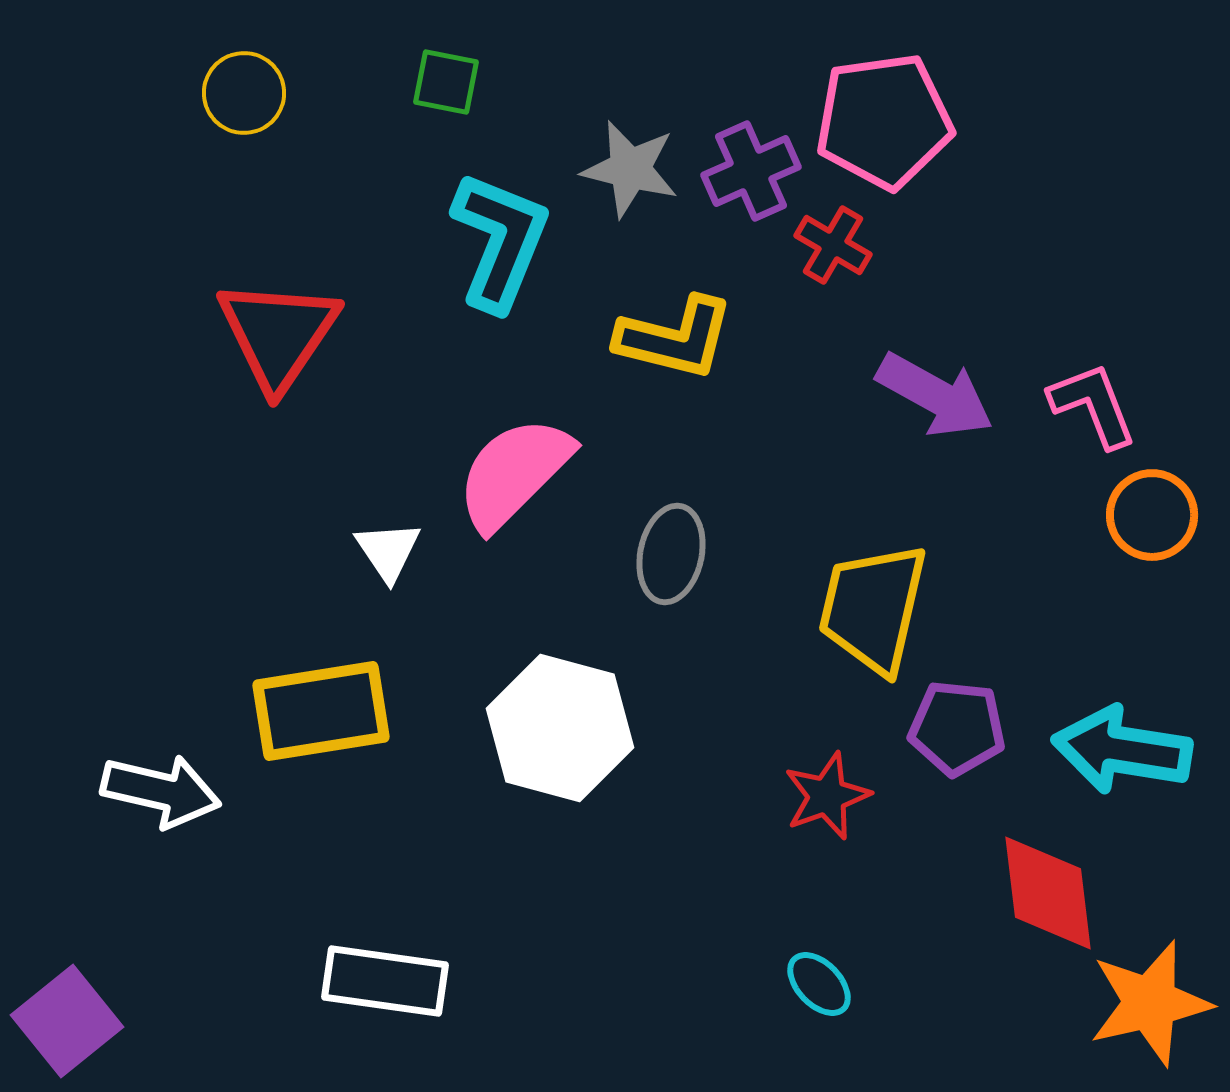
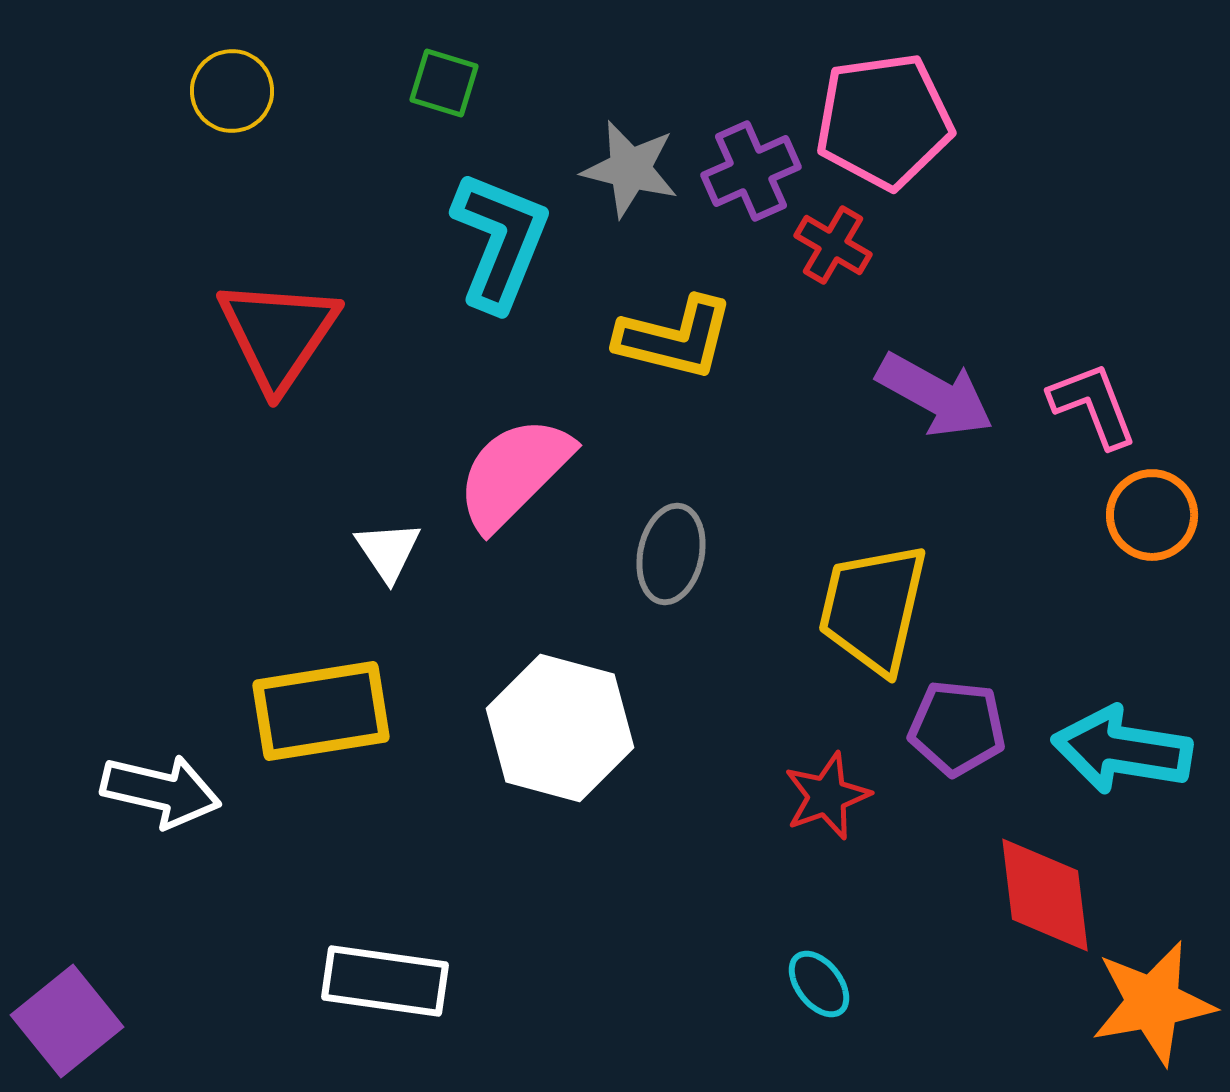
green square: moved 2 px left, 1 px down; rotated 6 degrees clockwise
yellow circle: moved 12 px left, 2 px up
red diamond: moved 3 px left, 2 px down
cyan ellipse: rotated 6 degrees clockwise
orange star: moved 3 px right; rotated 3 degrees clockwise
